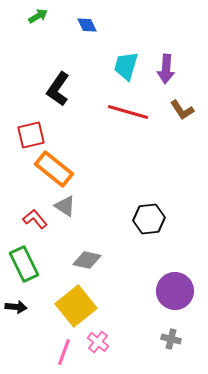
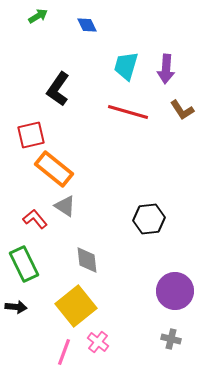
gray diamond: rotated 72 degrees clockwise
